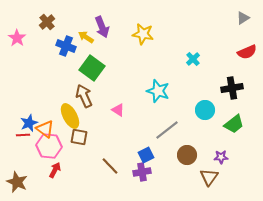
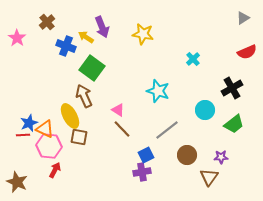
black cross: rotated 20 degrees counterclockwise
orange triangle: rotated 12 degrees counterclockwise
brown line: moved 12 px right, 37 px up
